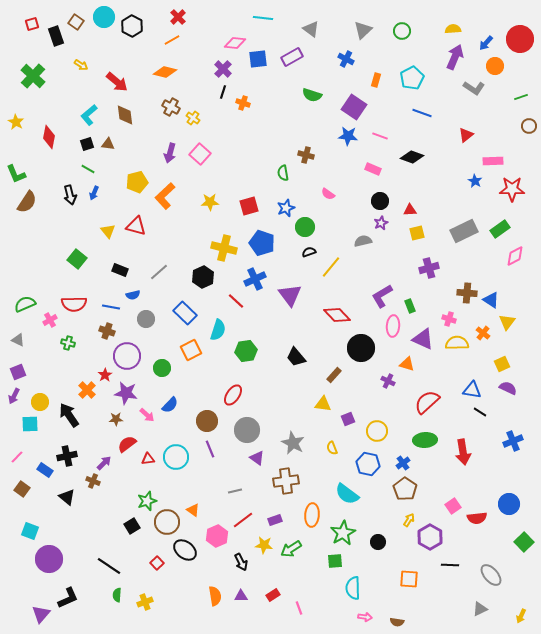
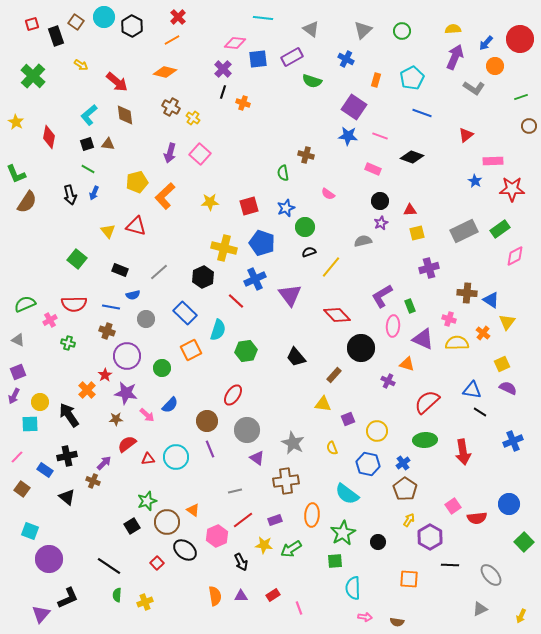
green semicircle at (312, 95): moved 14 px up
